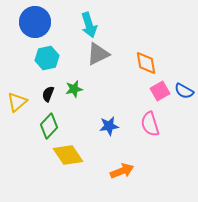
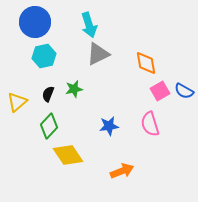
cyan hexagon: moved 3 px left, 2 px up
